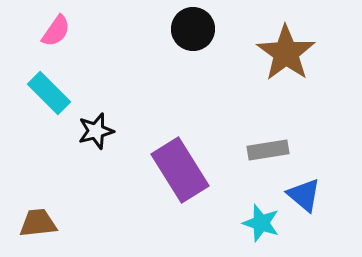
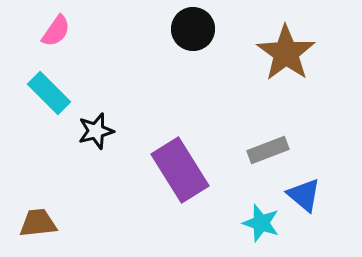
gray rectangle: rotated 12 degrees counterclockwise
